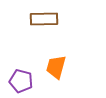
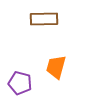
purple pentagon: moved 1 px left, 2 px down
